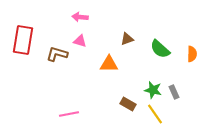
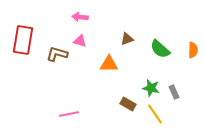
orange semicircle: moved 1 px right, 4 px up
green star: moved 2 px left, 2 px up
